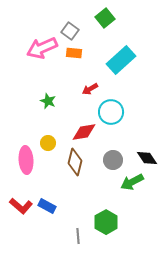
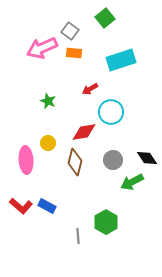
cyan rectangle: rotated 24 degrees clockwise
